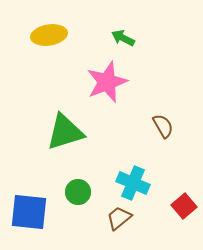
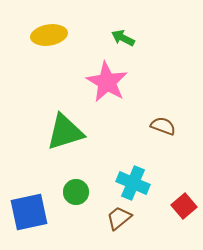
pink star: rotated 21 degrees counterclockwise
brown semicircle: rotated 40 degrees counterclockwise
green circle: moved 2 px left
blue square: rotated 18 degrees counterclockwise
